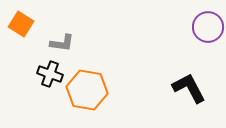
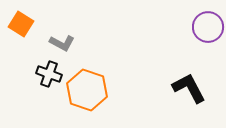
gray L-shape: rotated 20 degrees clockwise
black cross: moved 1 px left
orange hexagon: rotated 9 degrees clockwise
